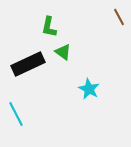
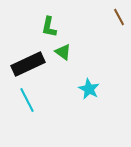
cyan line: moved 11 px right, 14 px up
